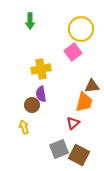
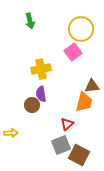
green arrow: rotated 14 degrees counterclockwise
red triangle: moved 6 px left, 1 px down
yellow arrow: moved 13 px left, 6 px down; rotated 104 degrees clockwise
gray square: moved 2 px right, 4 px up
